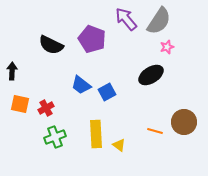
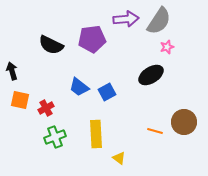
purple arrow: rotated 125 degrees clockwise
purple pentagon: rotated 28 degrees counterclockwise
black arrow: rotated 18 degrees counterclockwise
blue trapezoid: moved 2 px left, 2 px down
orange square: moved 4 px up
yellow triangle: moved 13 px down
